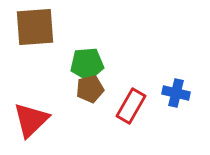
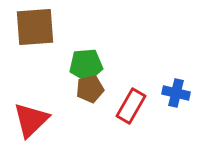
green pentagon: moved 1 px left, 1 px down
